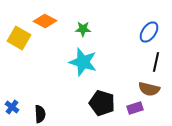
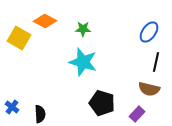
purple rectangle: moved 2 px right, 6 px down; rotated 28 degrees counterclockwise
